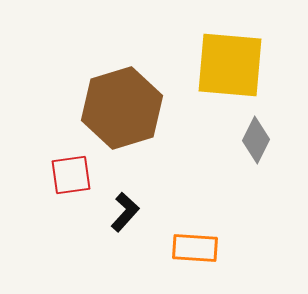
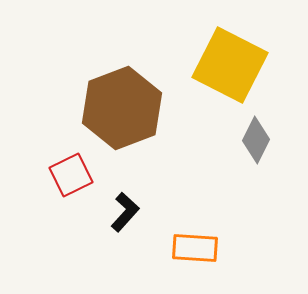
yellow square: rotated 22 degrees clockwise
brown hexagon: rotated 4 degrees counterclockwise
red square: rotated 18 degrees counterclockwise
